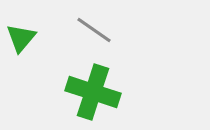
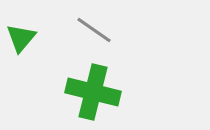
green cross: rotated 4 degrees counterclockwise
